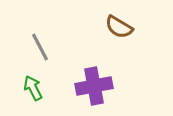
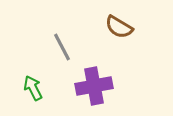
gray line: moved 22 px right
